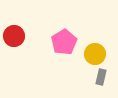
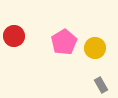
yellow circle: moved 6 px up
gray rectangle: moved 8 px down; rotated 42 degrees counterclockwise
